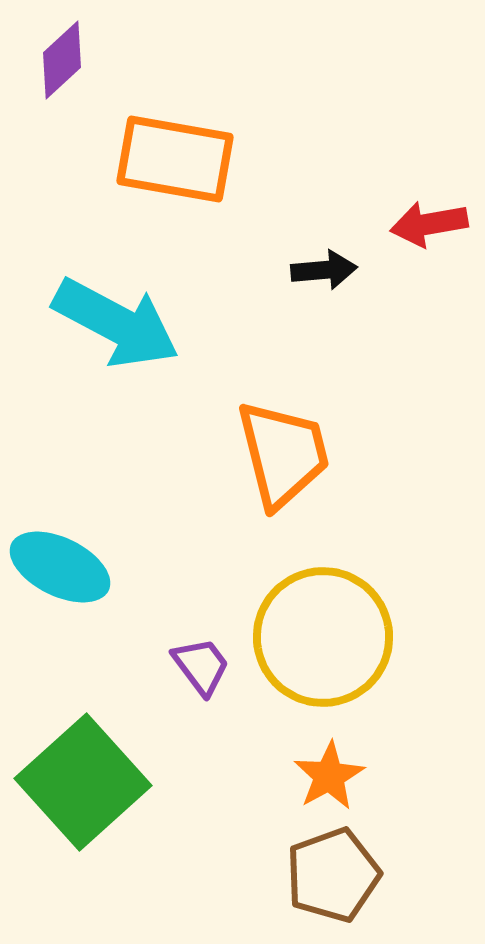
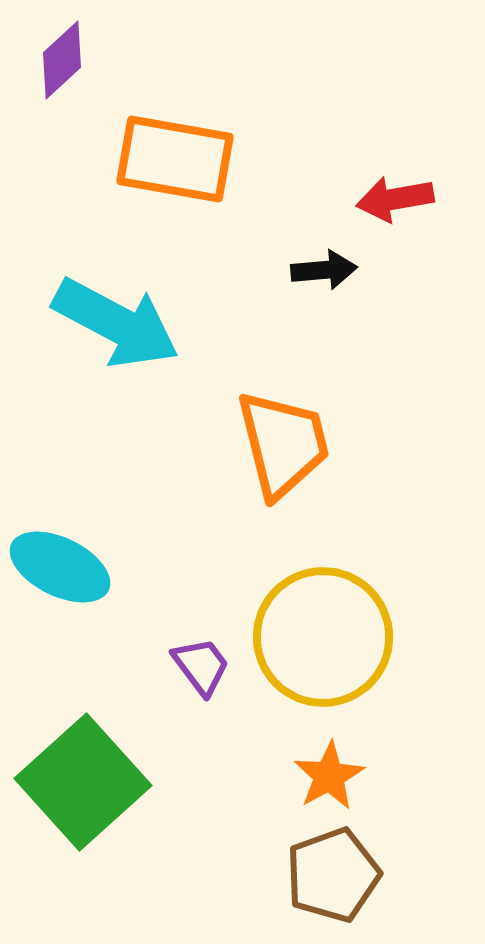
red arrow: moved 34 px left, 25 px up
orange trapezoid: moved 10 px up
